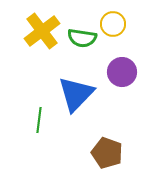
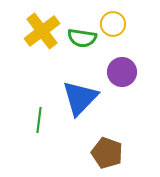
blue triangle: moved 4 px right, 4 px down
